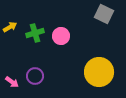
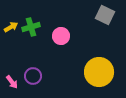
gray square: moved 1 px right, 1 px down
yellow arrow: moved 1 px right
green cross: moved 4 px left, 6 px up
purple circle: moved 2 px left
pink arrow: rotated 16 degrees clockwise
